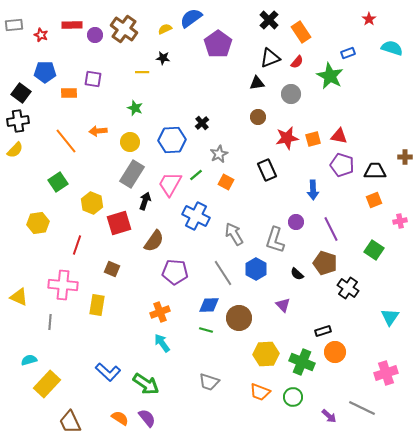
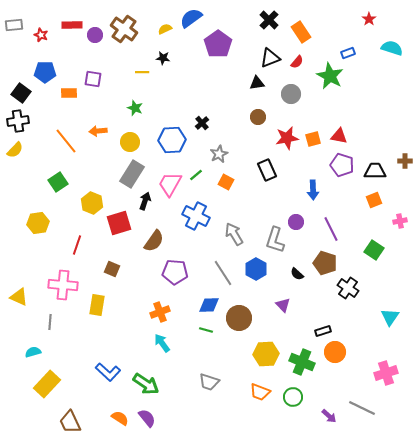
brown cross at (405, 157): moved 4 px down
cyan semicircle at (29, 360): moved 4 px right, 8 px up
